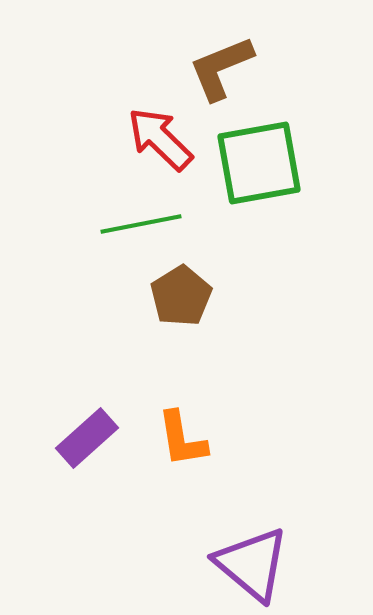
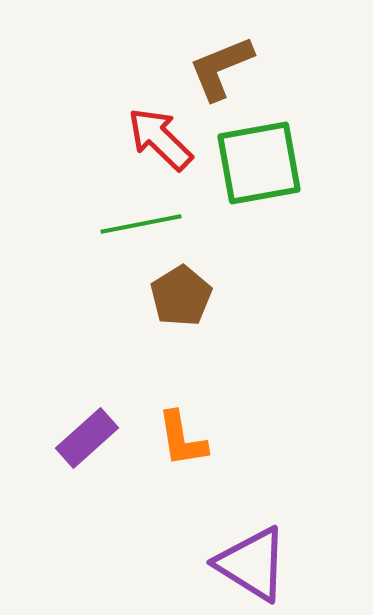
purple triangle: rotated 8 degrees counterclockwise
